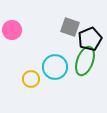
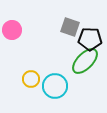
black pentagon: rotated 25 degrees clockwise
green ellipse: rotated 24 degrees clockwise
cyan circle: moved 19 px down
